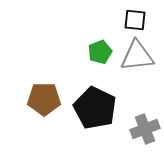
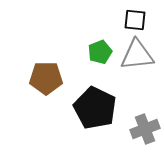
gray triangle: moved 1 px up
brown pentagon: moved 2 px right, 21 px up
